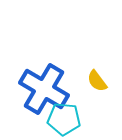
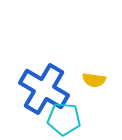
yellow semicircle: moved 3 px left, 1 px up; rotated 45 degrees counterclockwise
